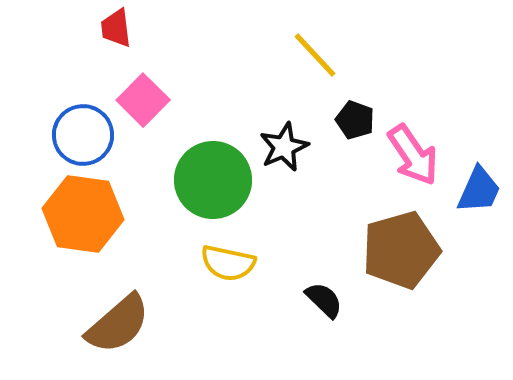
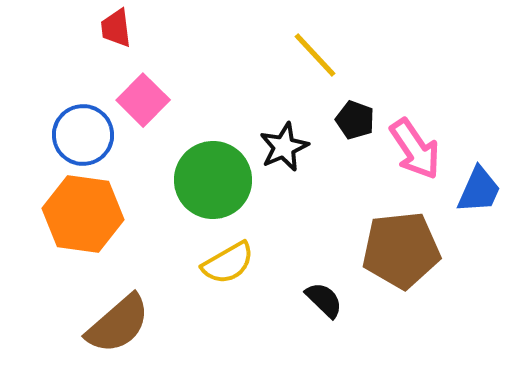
pink arrow: moved 2 px right, 6 px up
brown pentagon: rotated 10 degrees clockwise
yellow semicircle: rotated 42 degrees counterclockwise
